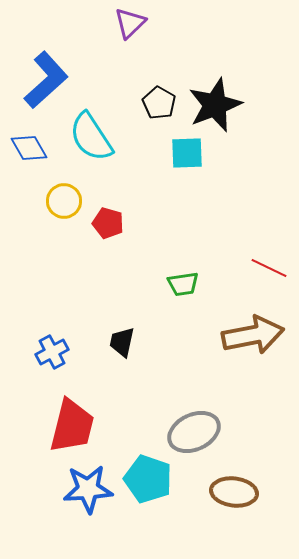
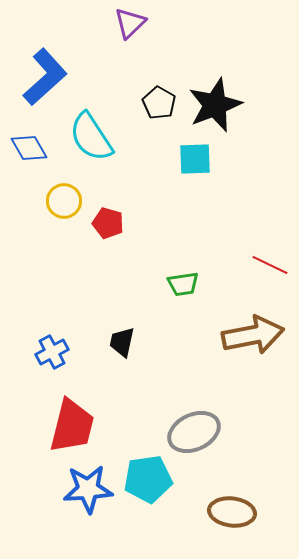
blue L-shape: moved 1 px left, 3 px up
cyan square: moved 8 px right, 6 px down
red line: moved 1 px right, 3 px up
cyan pentagon: rotated 27 degrees counterclockwise
brown ellipse: moved 2 px left, 20 px down
